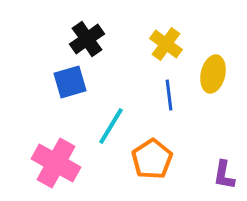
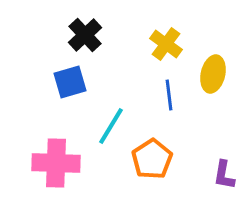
black cross: moved 2 px left, 4 px up; rotated 8 degrees counterclockwise
pink cross: rotated 27 degrees counterclockwise
